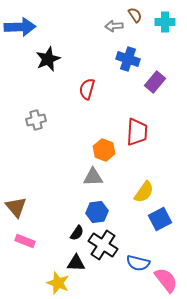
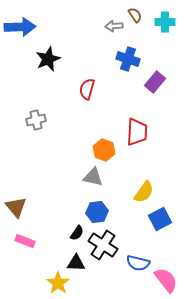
gray triangle: rotated 15 degrees clockwise
yellow star: rotated 15 degrees clockwise
